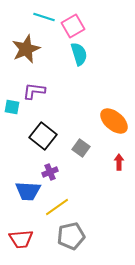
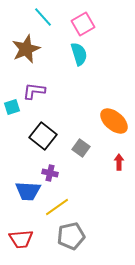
cyan line: moved 1 px left; rotated 30 degrees clockwise
pink square: moved 10 px right, 2 px up
cyan square: rotated 28 degrees counterclockwise
purple cross: moved 1 px down; rotated 35 degrees clockwise
